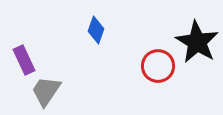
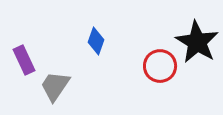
blue diamond: moved 11 px down
red circle: moved 2 px right
gray trapezoid: moved 9 px right, 5 px up
